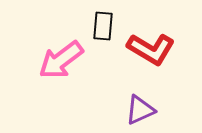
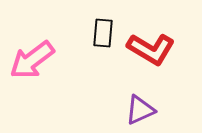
black rectangle: moved 7 px down
pink arrow: moved 29 px left
